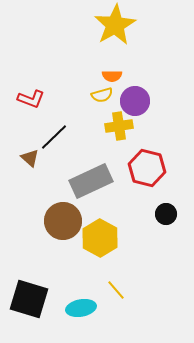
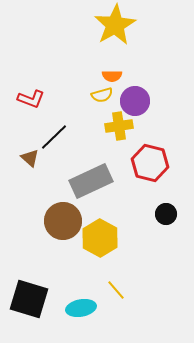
red hexagon: moved 3 px right, 5 px up
